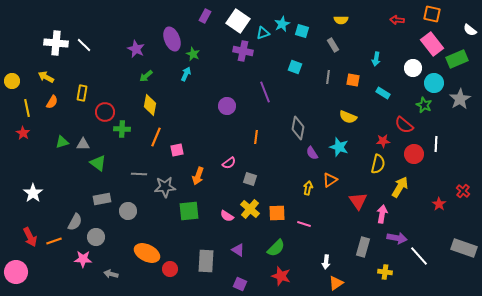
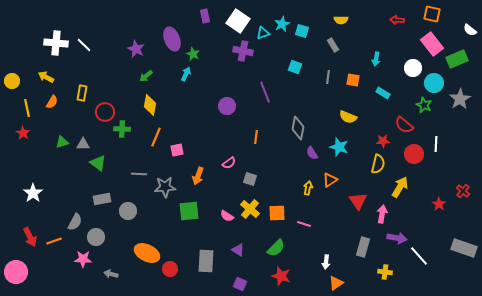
purple rectangle at (205, 16): rotated 40 degrees counterclockwise
